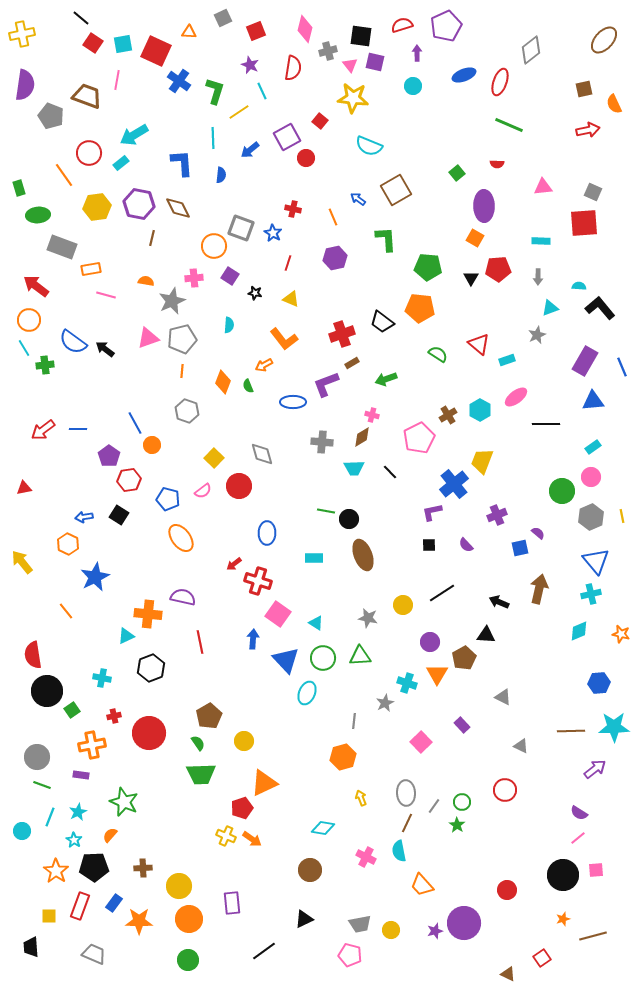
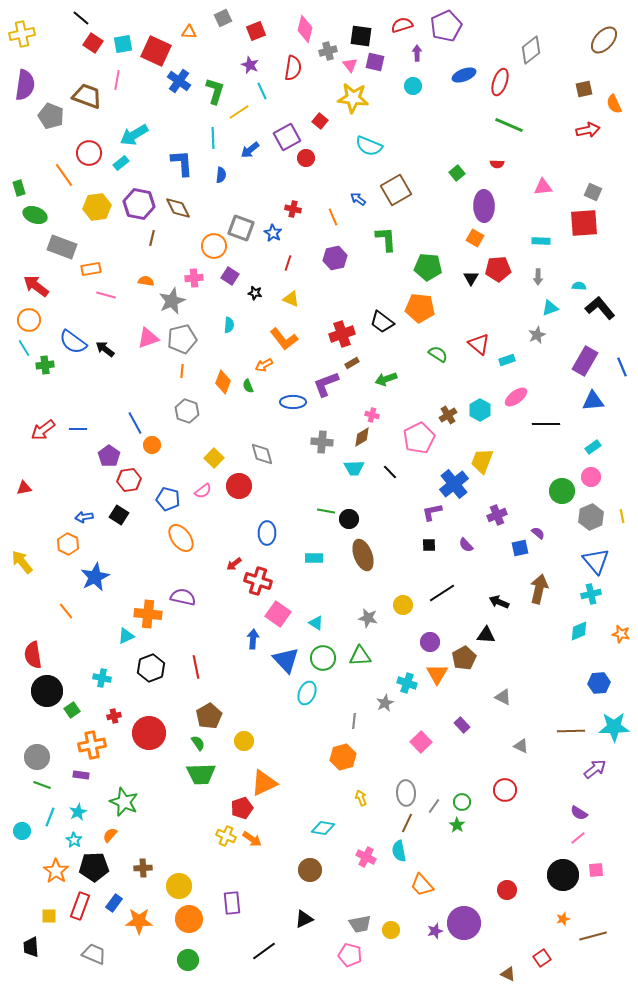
green ellipse at (38, 215): moved 3 px left; rotated 25 degrees clockwise
red line at (200, 642): moved 4 px left, 25 px down
